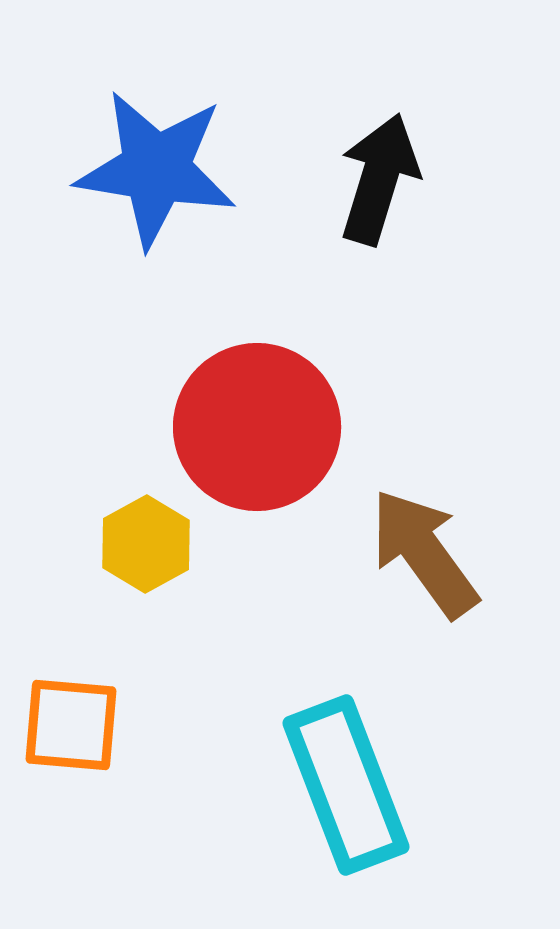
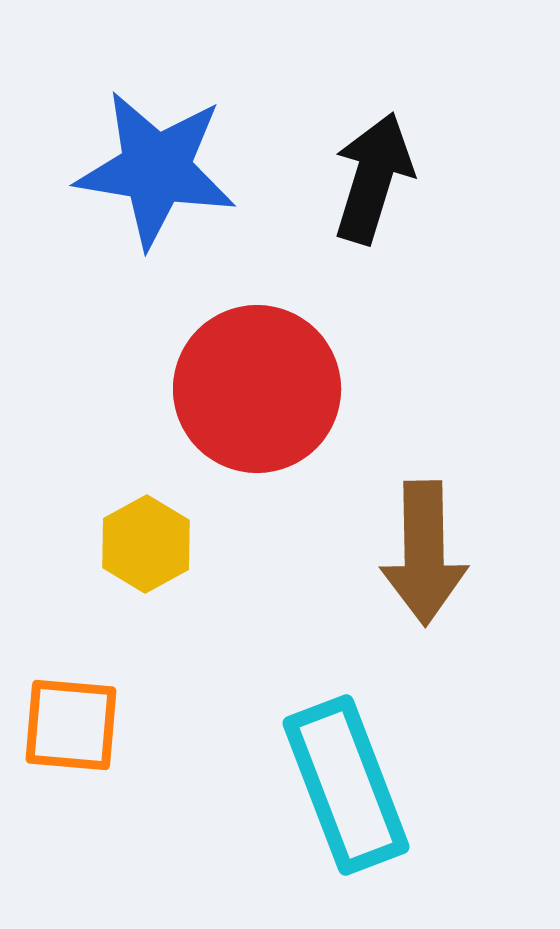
black arrow: moved 6 px left, 1 px up
red circle: moved 38 px up
brown arrow: rotated 145 degrees counterclockwise
